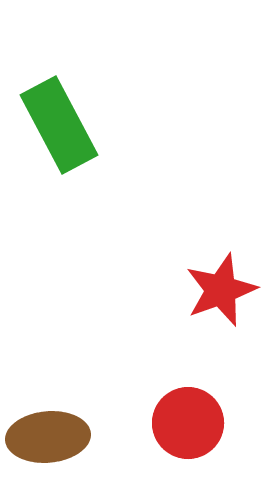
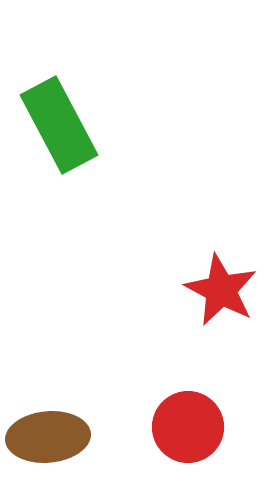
red star: rotated 24 degrees counterclockwise
red circle: moved 4 px down
